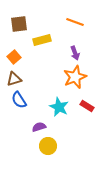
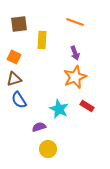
yellow rectangle: rotated 72 degrees counterclockwise
orange square: rotated 24 degrees counterclockwise
cyan star: moved 2 px down
yellow circle: moved 3 px down
